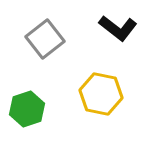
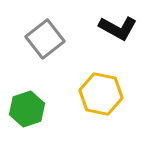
black L-shape: rotated 9 degrees counterclockwise
